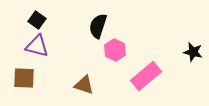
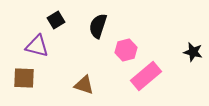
black square: moved 19 px right; rotated 24 degrees clockwise
pink hexagon: moved 11 px right; rotated 20 degrees clockwise
